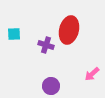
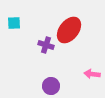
red ellipse: rotated 24 degrees clockwise
cyan square: moved 11 px up
pink arrow: rotated 49 degrees clockwise
